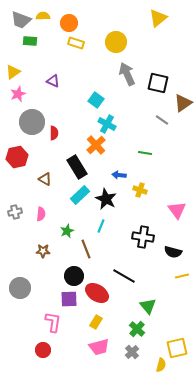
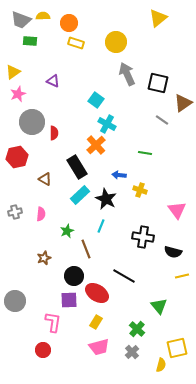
brown star at (43, 251): moved 1 px right, 7 px down; rotated 24 degrees counterclockwise
gray circle at (20, 288): moved 5 px left, 13 px down
purple square at (69, 299): moved 1 px down
green triangle at (148, 306): moved 11 px right
